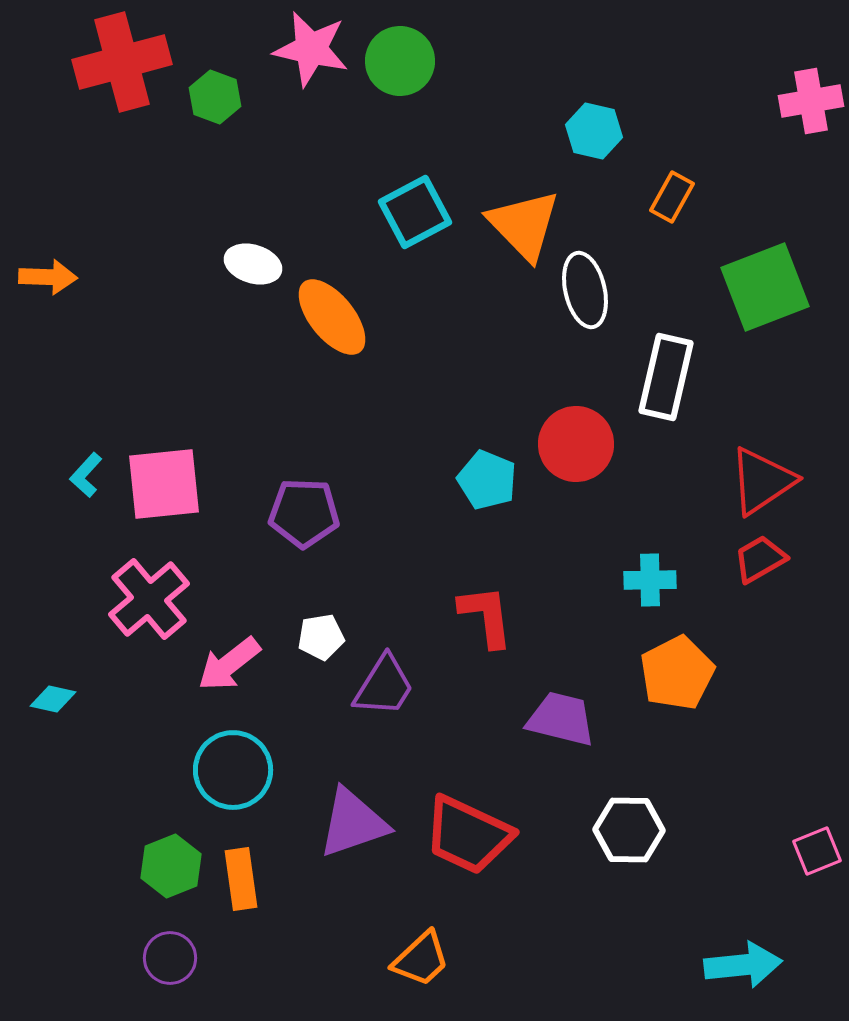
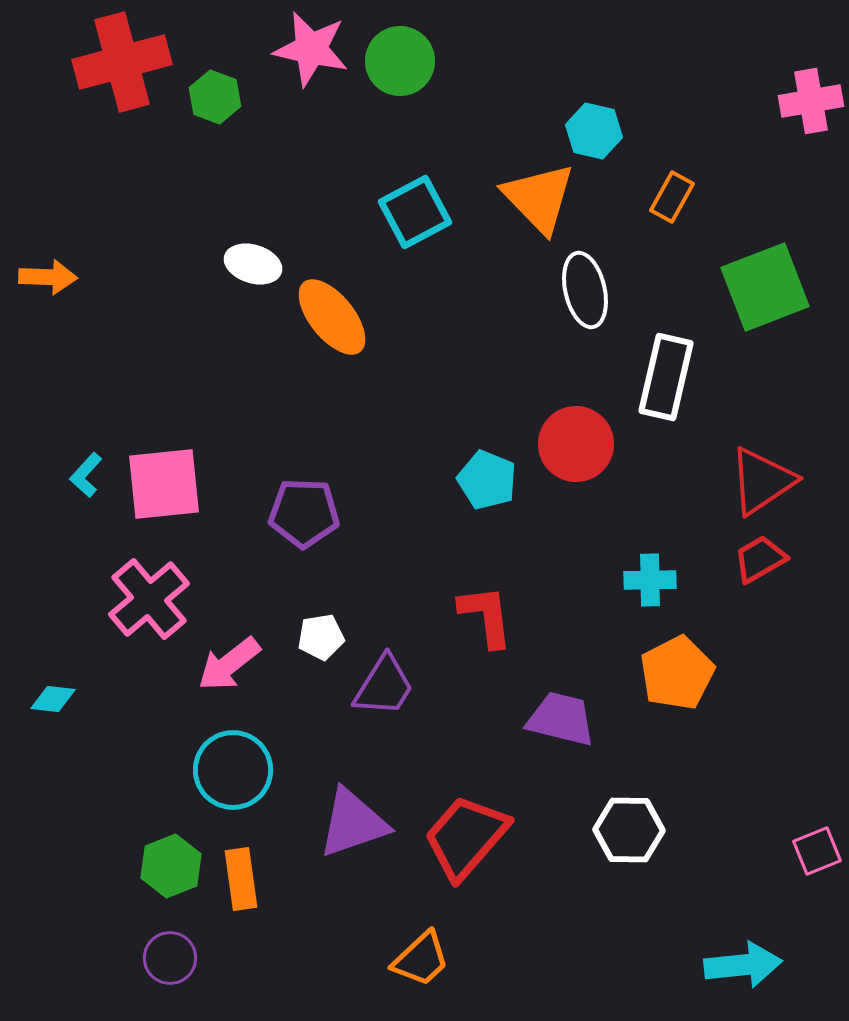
orange triangle at (524, 225): moved 15 px right, 27 px up
cyan diamond at (53, 699): rotated 6 degrees counterclockwise
red trapezoid at (468, 835): moved 2 px left, 2 px down; rotated 106 degrees clockwise
